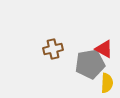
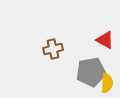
red triangle: moved 1 px right, 9 px up
gray pentagon: moved 1 px right, 8 px down
